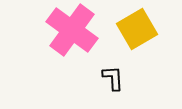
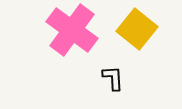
yellow square: rotated 21 degrees counterclockwise
